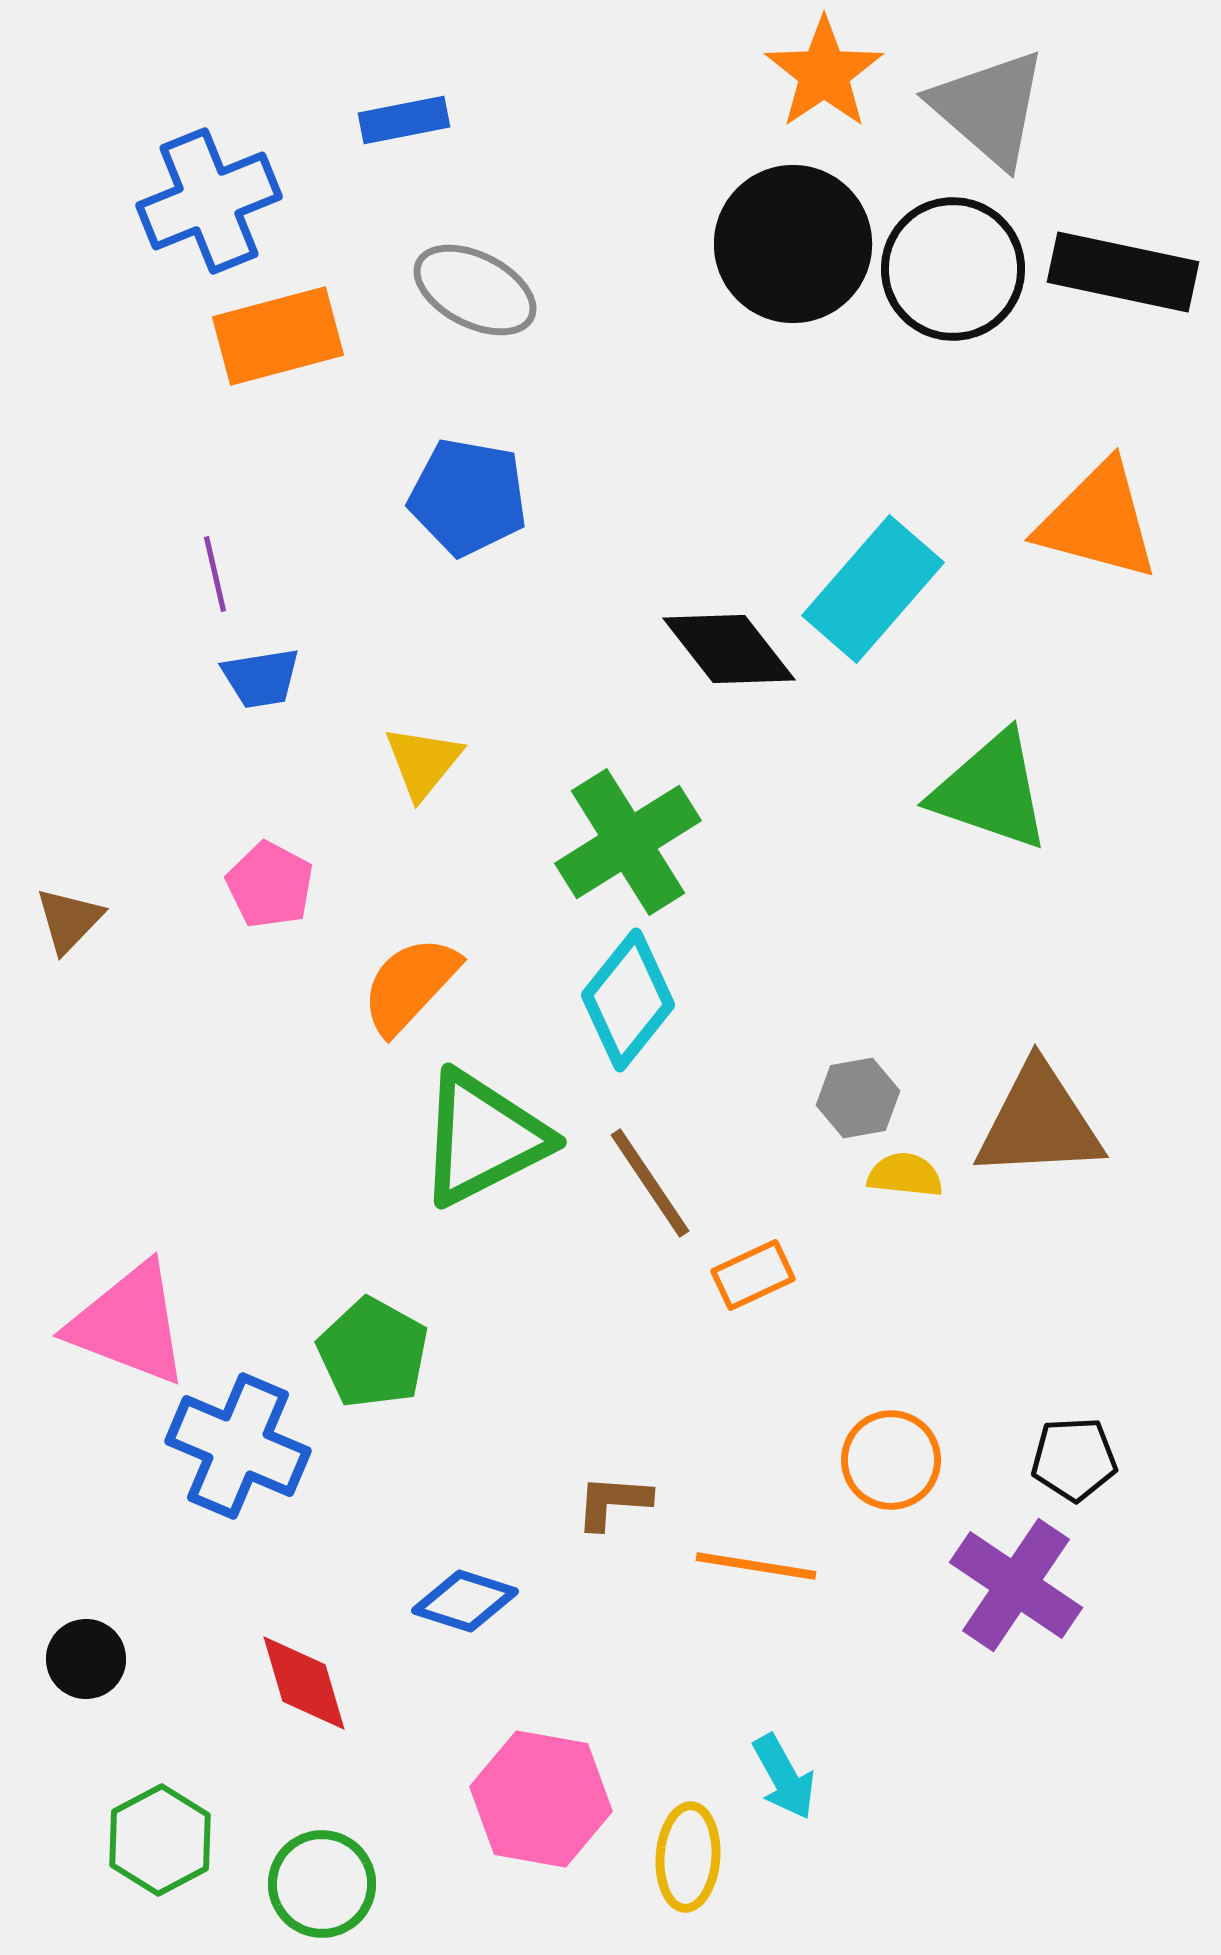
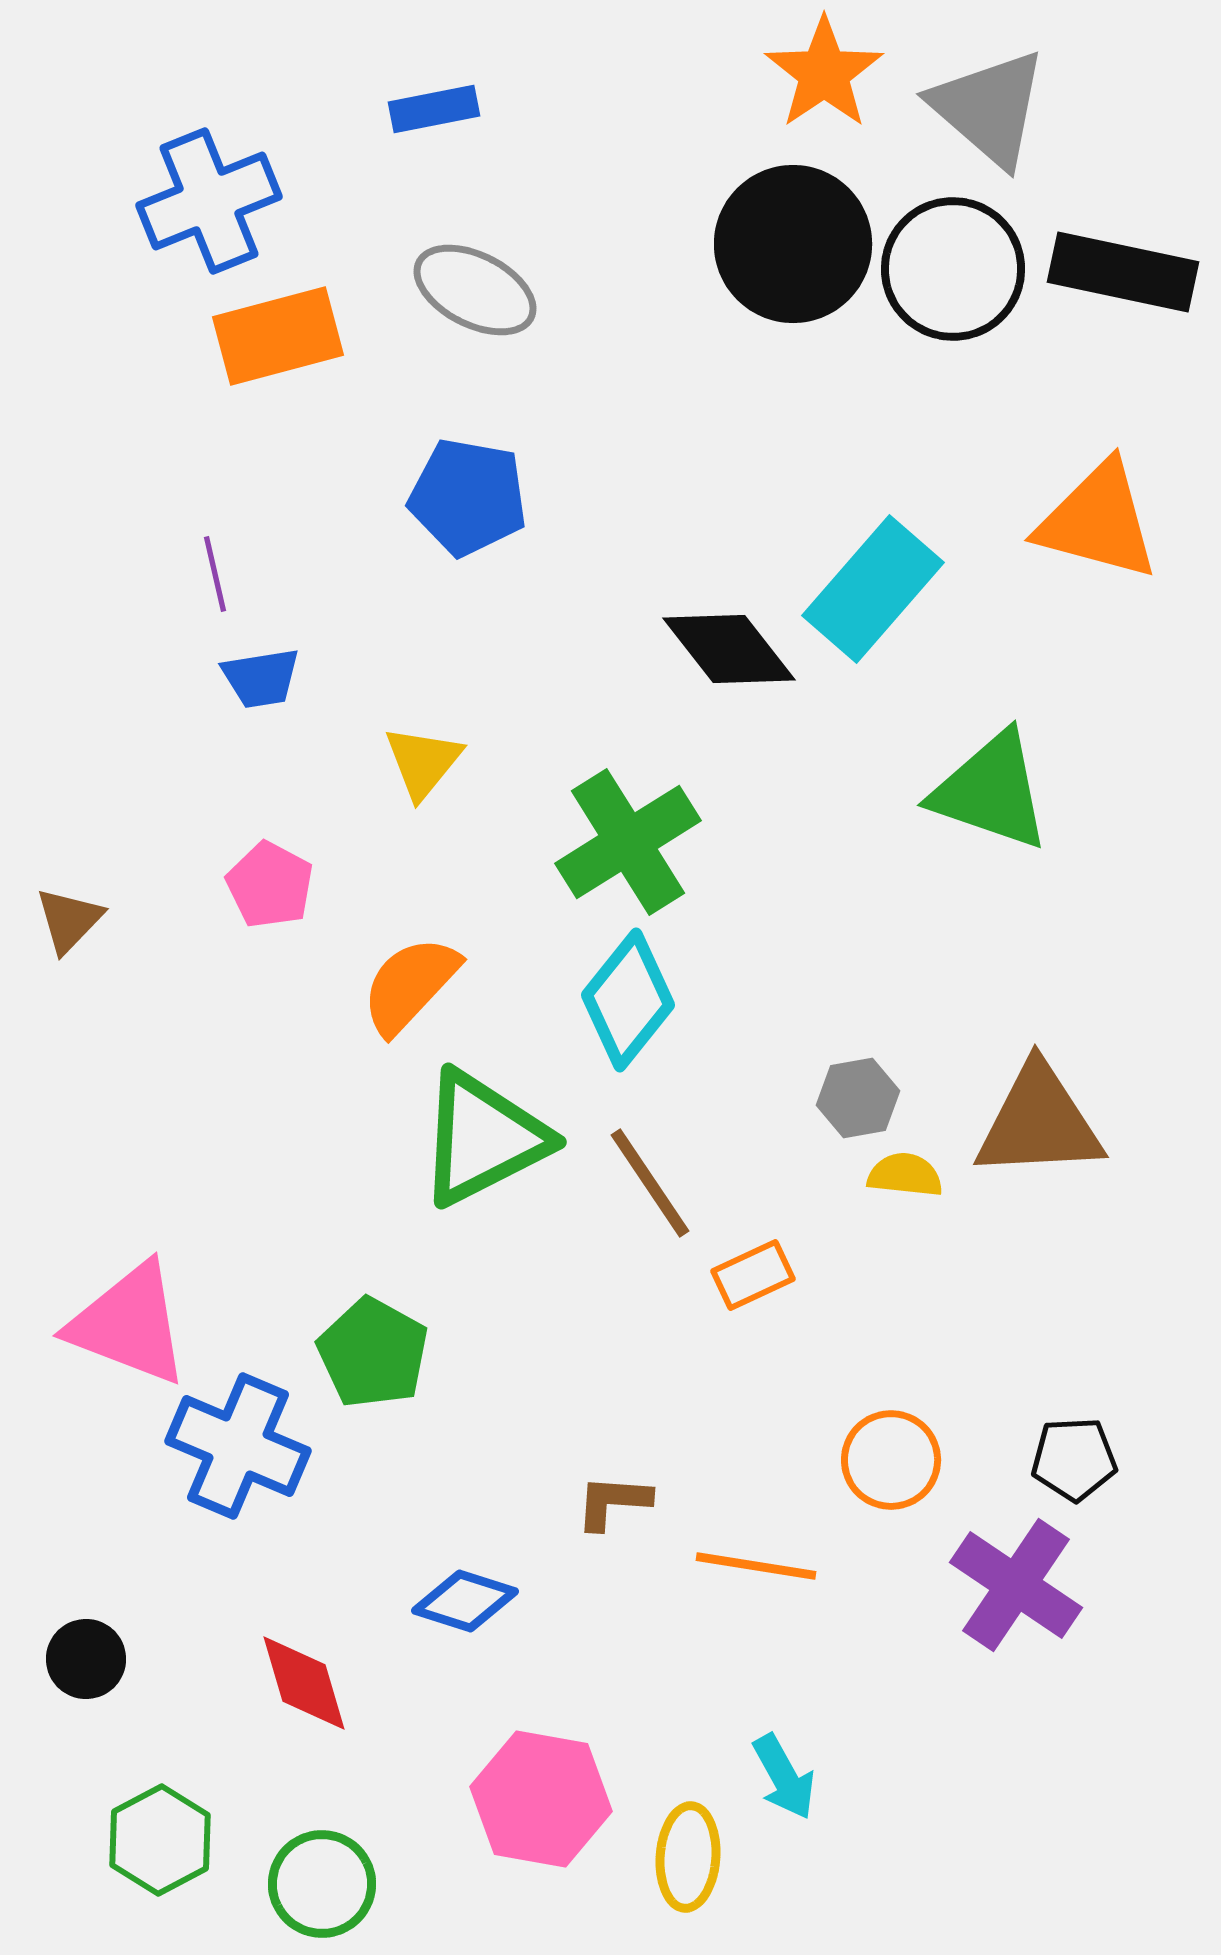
blue rectangle at (404, 120): moved 30 px right, 11 px up
